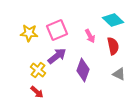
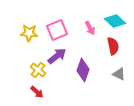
cyan diamond: moved 2 px right, 1 px down
pink arrow: moved 8 px up
